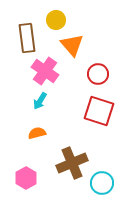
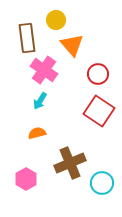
pink cross: moved 1 px left, 1 px up
red square: rotated 16 degrees clockwise
brown cross: moved 2 px left
pink hexagon: moved 1 px down
